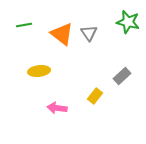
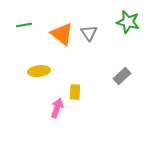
yellow rectangle: moved 20 px left, 4 px up; rotated 35 degrees counterclockwise
pink arrow: rotated 102 degrees clockwise
